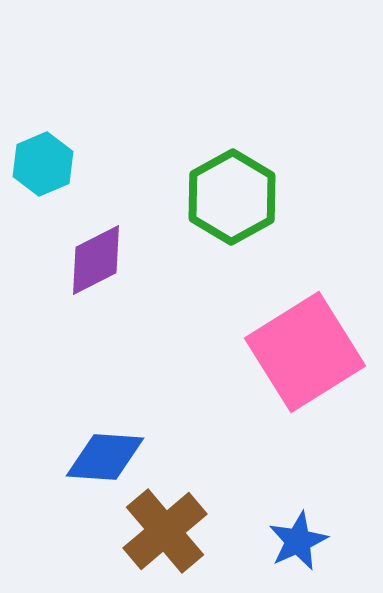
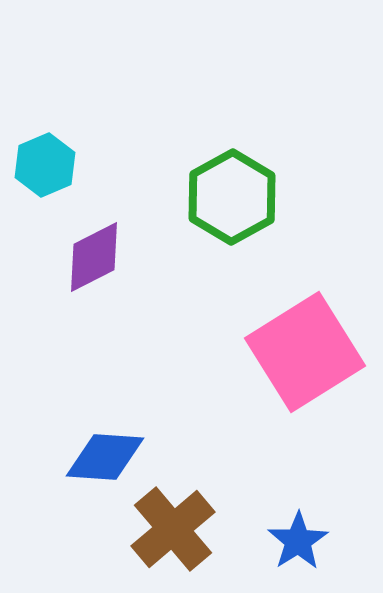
cyan hexagon: moved 2 px right, 1 px down
purple diamond: moved 2 px left, 3 px up
brown cross: moved 8 px right, 2 px up
blue star: rotated 8 degrees counterclockwise
